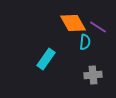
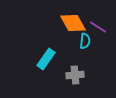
cyan semicircle: moved 1 px up
gray cross: moved 18 px left
